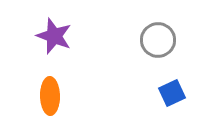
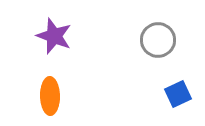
blue square: moved 6 px right, 1 px down
